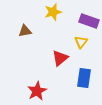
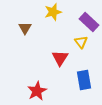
purple rectangle: moved 1 px down; rotated 24 degrees clockwise
brown triangle: moved 3 px up; rotated 48 degrees counterclockwise
yellow triangle: rotated 16 degrees counterclockwise
red triangle: rotated 18 degrees counterclockwise
blue rectangle: moved 2 px down; rotated 18 degrees counterclockwise
